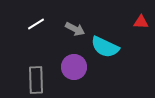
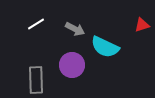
red triangle: moved 1 px right, 3 px down; rotated 21 degrees counterclockwise
purple circle: moved 2 px left, 2 px up
